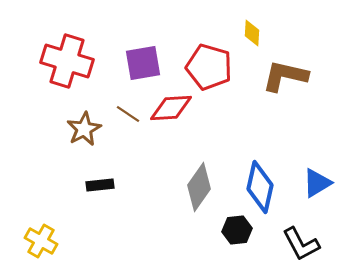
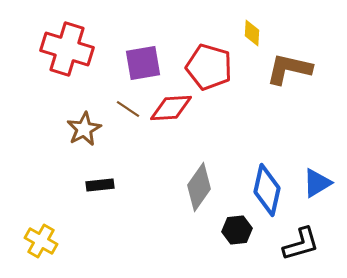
red cross: moved 12 px up
brown L-shape: moved 4 px right, 7 px up
brown line: moved 5 px up
blue diamond: moved 7 px right, 3 px down
black L-shape: rotated 78 degrees counterclockwise
